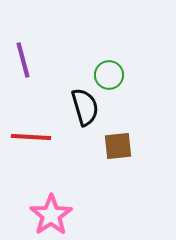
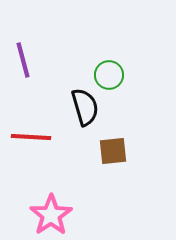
brown square: moved 5 px left, 5 px down
